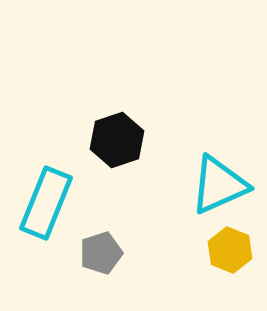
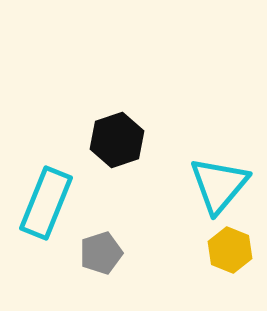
cyan triangle: rotated 26 degrees counterclockwise
